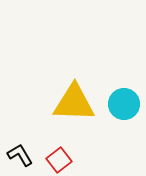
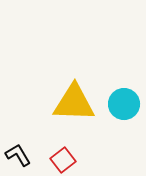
black L-shape: moved 2 px left
red square: moved 4 px right
